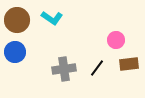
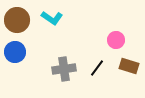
brown rectangle: moved 2 px down; rotated 24 degrees clockwise
